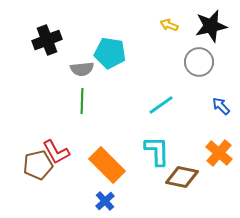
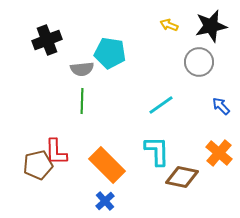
red L-shape: rotated 28 degrees clockwise
